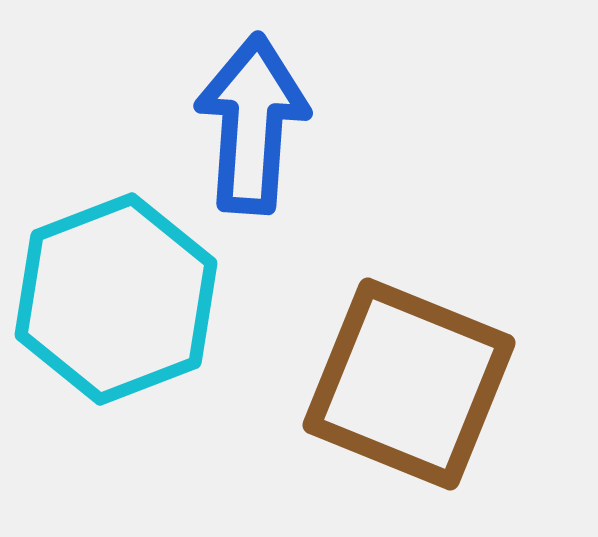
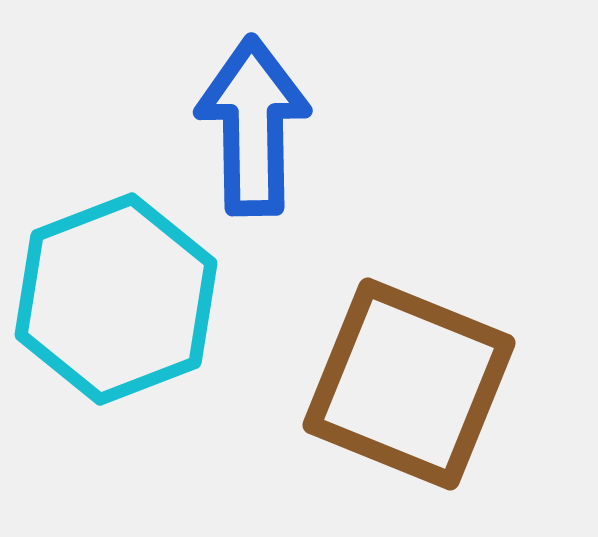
blue arrow: moved 1 px right, 2 px down; rotated 5 degrees counterclockwise
